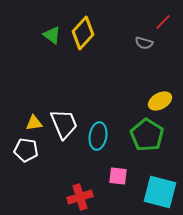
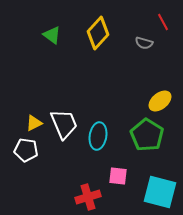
red line: rotated 72 degrees counterclockwise
yellow diamond: moved 15 px right
yellow ellipse: rotated 10 degrees counterclockwise
yellow triangle: rotated 18 degrees counterclockwise
red cross: moved 8 px right
